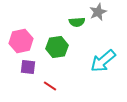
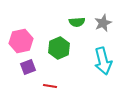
gray star: moved 5 px right, 11 px down
green hexagon: moved 2 px right, 1 px down; rotated 15 degrees counterclockwise
cyan arrow: rotated 64 degrees counterclockwise
purple square: rotated 28 degrees counterclockwise
red line: rotated 24 degrees counterclockwise
